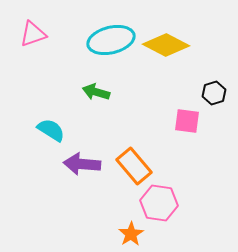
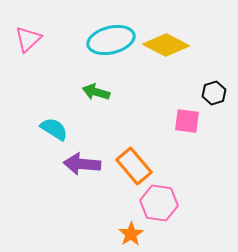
pink triangle: moved 5 px left, 5 px down; rotated 24 degrees counterclockwise
cyan semicircle: moved 3 px right, 1 px up
